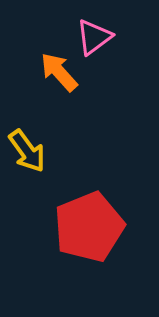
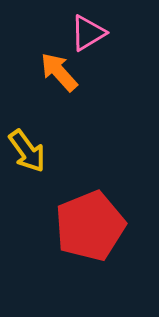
pink triangle: moved 6 px left, 4 px up; rotated 6 degrees clockwise
red pentagon: moved 1 px right, 1 px up
